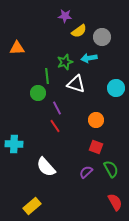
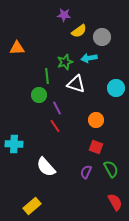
purple star: moved 1 px left, 1 px up
green circle: moved 1 px right, 2 px down
purple semicircle: rotated 24 degrees counterclockwise
